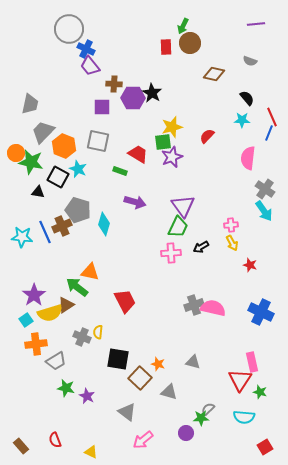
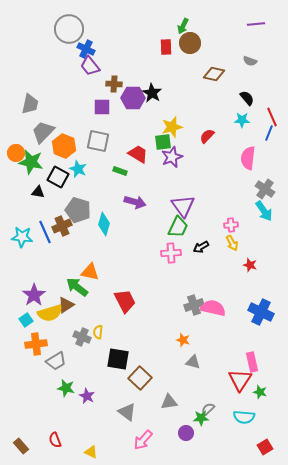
orange star at (158, 364): moved 25 px right, 24 px up
gray triangle at (169, 392): moved 10 px down; rotated 24 degrees counterclockwise
pink arrow at (143, 440): rotated 10 degrees counterclockwise
